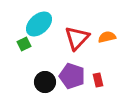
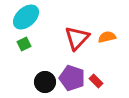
cyan ellipse: moved 13 px left, 7 px up
purple pentagon: moved 2 px down
red rectangle: moved 2 px left, 1 px down; rotated 32 degrees counterclockwise
